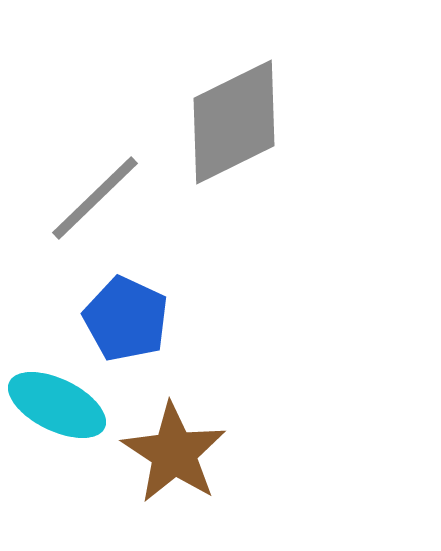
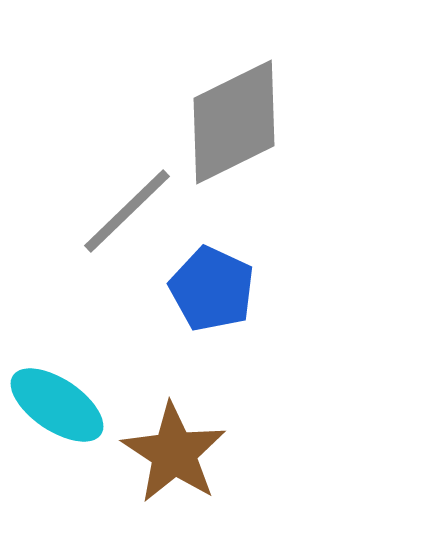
gray line: moved 32 px right, 13 px down
blue pentagon: moved 86 px right, 30 px up
cyan ellipse: rotated 8 degrees clockwise
